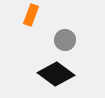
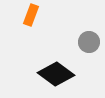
gray circle: moved 24 px right, 2 px down
